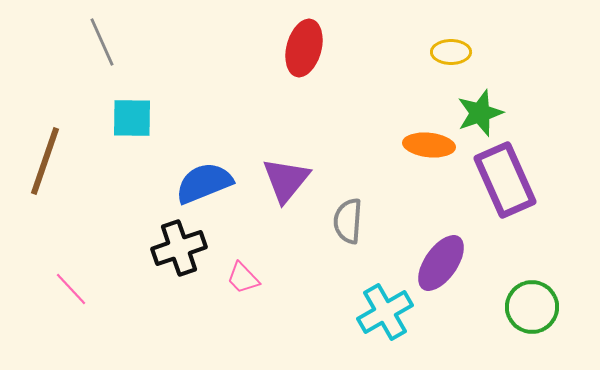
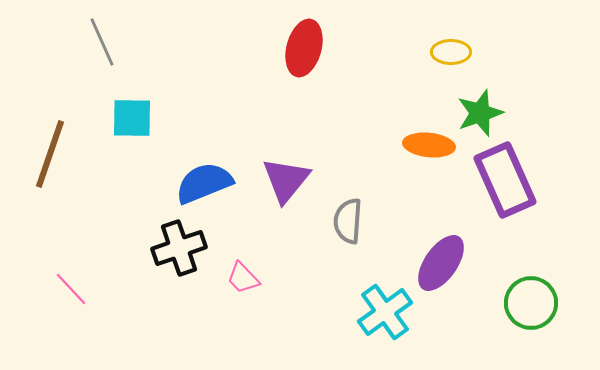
brown line: moved 5 px right, 7 px up
green circle: moved 1 px left, 4 px up
cyan cross: rotated 6 degrees counterclockwise
